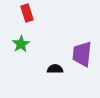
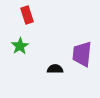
red rectangle: moved 2 px down
green star: moved 1 px left, 2 px down
